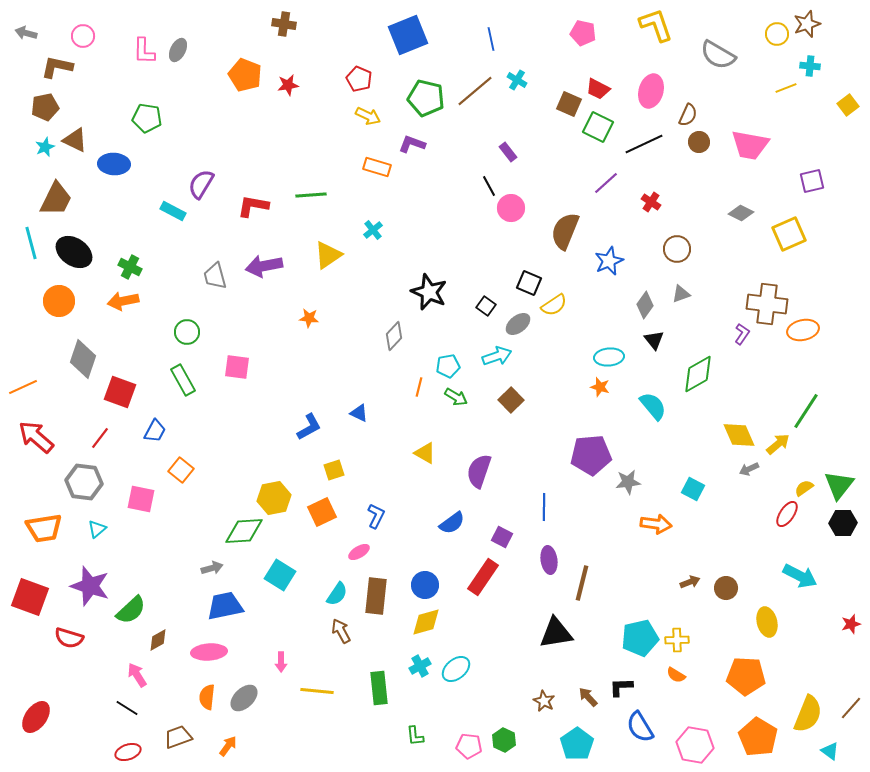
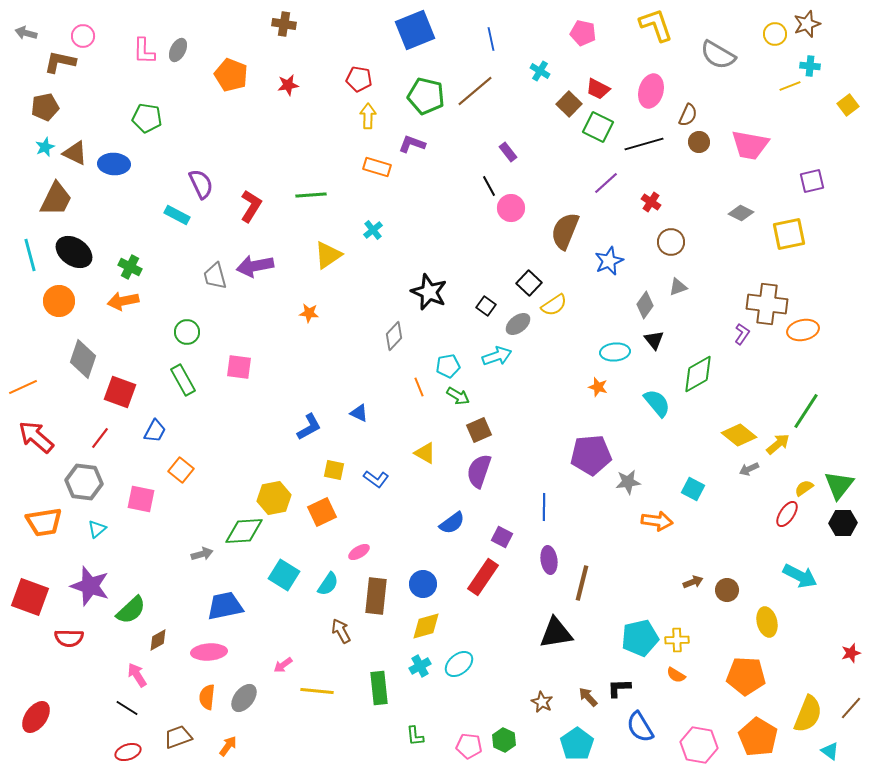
yellow circle at (777, 34): moved 2 px left
blue square at (408, 35): moved 7 px right, 5 px up
brown L-shape at (57, 67): moved 3 px right, 5 px up
orange pentagon at (245, 75): moved 14 px left
red pentagon at (359, 79): rotated 15 degrees counterclockwise
cyan cross at (517, 80): moved 23 px right, 9 px up
yellow line at (786, 88): moved 4 px right, 2 px up
green pentagon at (426, 98): moved 2 px up
brown square at (569, 104): rotated 20 degrees clockwise
yellow arrow at (368, 116): rotated 115 degrees counterclockwise
brown triangle at (75, 140): moved 13 px down
black line at (644, 144): rotated 9 degrees clockwise
purple semicircle at (201, 184): rotated 124 degrees clockwise
red L-shape at (253, 206): moved 2 px left; rotated 112 degrees clockwise
cyan rectangle at (173, 211): moved 4 px right, 4 px down
yellow square at (789, 234): rotated 12 degrees clockwise
cyan line at (31, 243): moved 1 px left, 12 px down
brown circle at (677, 249): moved 6 px left, 7 px up
purple arrow at (264, 266): moved 9 px left
black square at (529, 283): rotated 20 degrees clockwise
gray triangle at (681, 294): moved 3 px left, 7 px up
orange star at (309, 318): moved 5 px up
cyan ellipse at (609, 357): moved 6 px right, 5 px up
pink square at (237, 367): moved 2 px right
orange line at (419, 387): rotated 36 degrees counterclockwise
orange star at (600, 387): moved 2 px left
green arrow at (456, 397): moved 2 px right, 1 px up
brown square at (511, 400): moved 32 px left, 30 px down; rotated 20 degrees clockwise
cyan semicircle at (653, 406): moved 4 px right, 3 px up
yellow diamond at (739, 435): rotated 28 degrees counterclockwise
yellow square at (334, 470): rotated 30 degrees clockwise
blue L-shape at (376, 516): moved 37 px up; rotated 100 degrees clockwise
orange arrow at (656, 524): moved 1 px right, 3 px up
orange trapezoid at (44, 528): moved 6 px up
gray arrow at (212, 568): moved 10 px left, 14 px up
cyan square at (280, 575): moved 4 px right
brown arrow at (690, 582): moved 3 px right
blue circle at (425, 585): moved 2 px left, 1 px up
brown circle at (726, 588): moved 1 px right, 2 px down
cyan semicircle at (337, 594): moved 9 px left, 10 px up
yellow diamond at (426, 622): moved 4 px down
red star at (851, 624): moved 29 px down
red semicircle at (69, 638): rotated 16 degrees counterclockwise
pink arrow at (281, 662): moved 2 px right, 3 px down; rotated 54 degrees clockwise
cyan ellipse at (456, 669): moved 3 px right, 5 px up
black L-shape at (621, 687): moved 2 px left, 1 px down
gray ellipse at (244, 698): rotated 8 degrees counterclockwise
brown star at (544, 701): moved 2 px left, 1 px down
pink hexagon at (695, 745): moved 4 px right
